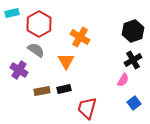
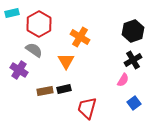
gray semicircle: moved 2 px left
brown rectangle: moved 3 px right
